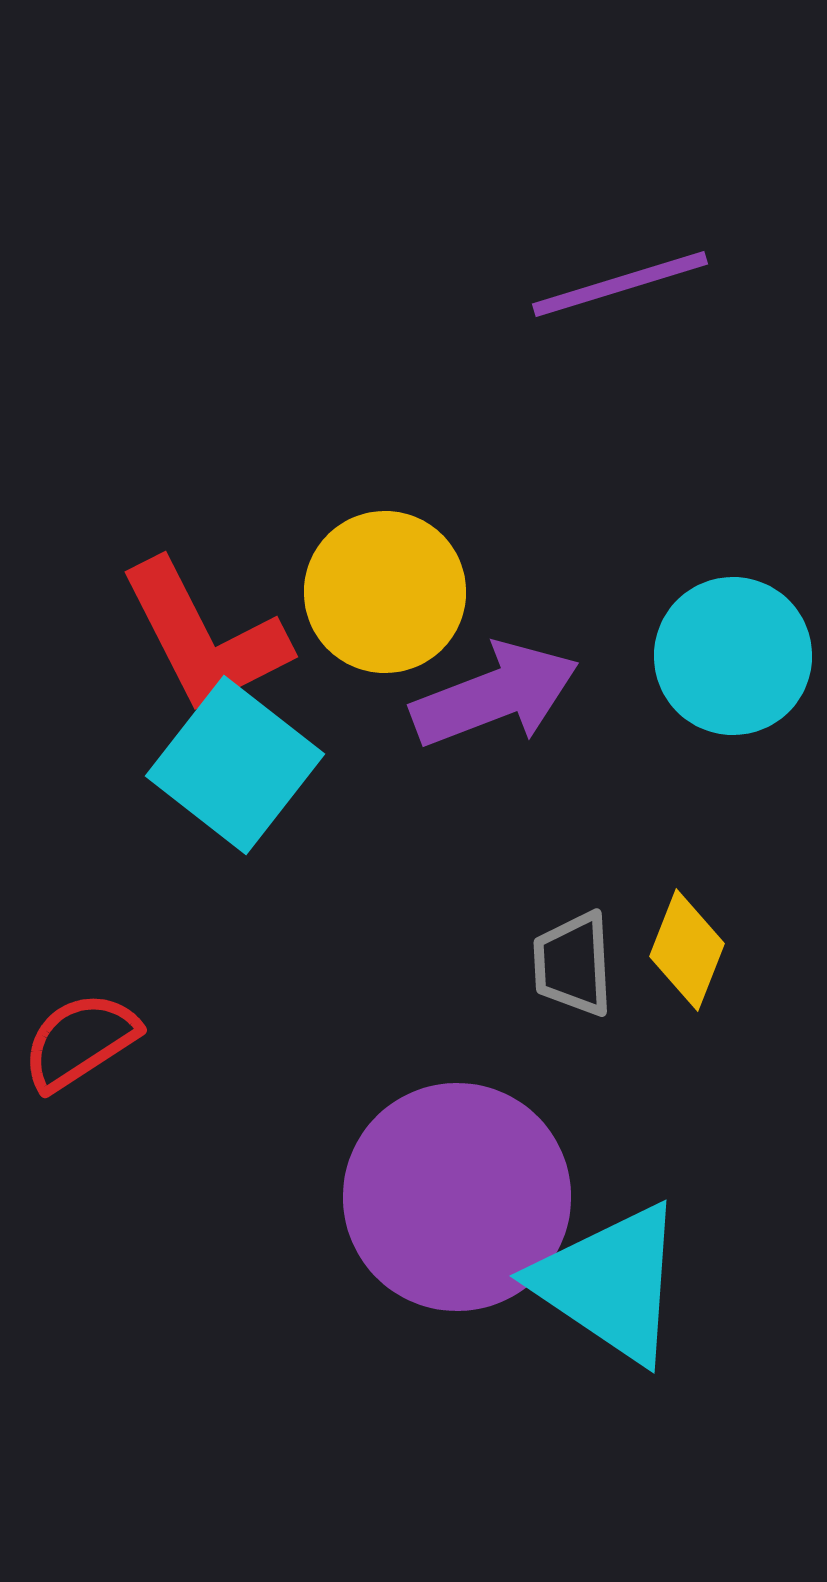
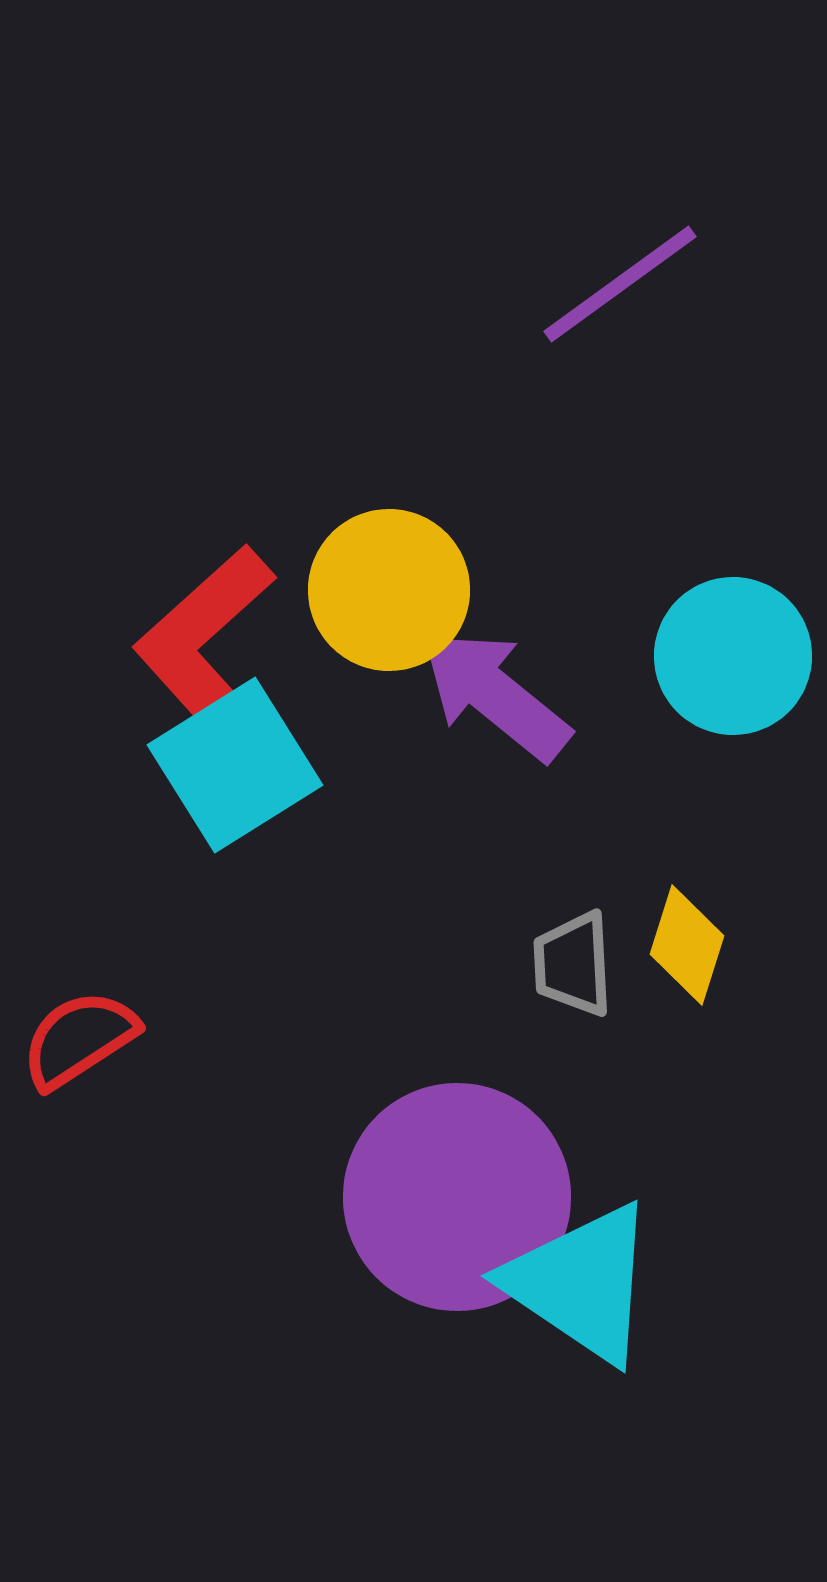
purple line: rotated 19 degrees counterclockwise
yellow circle: moved 4 px right, 2 px up
red L-shape: rotated 75 degrees clockwise
purple arrow: rotated 120 degrees counterclockwise
cyan square: rotated 20 degrees clockwise
yellow diamond: moved 5 px up; rotated 4 degrees counterclockwise
red semicircle: moved 1 px left, 2 px up
cyan triangle: moved 29 px left
